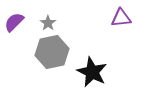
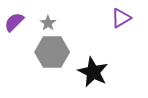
purple triangle: rotated 25 degrees counterclockwise
gray hexagon: rotated 12 degrees clockwise
black star: moved 1 px right
